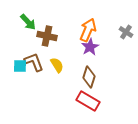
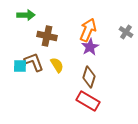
green arrow: moved 2 px left, 7 px up; rotated 48 degrees counterclockwise
